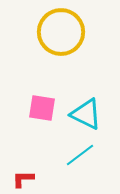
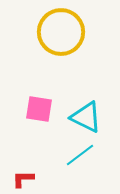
pink square: moved 3 px left, 1 px down
cyan triangle: moved 3 px down
